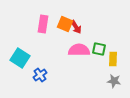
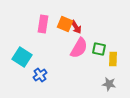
pink semicircle: moved 2 px up; rotated 120 degrees clockwise
cyan square: moved 2 px right, 1 px up
gray star: moved 5 px left, 3 px down
